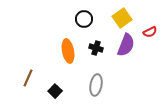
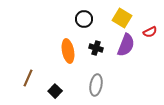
yellow square: rotated 24 degrees counterclockwise
